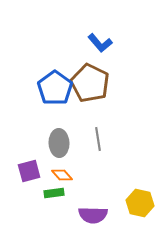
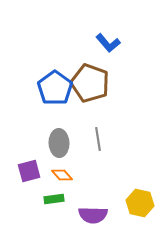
blue L-shape: moved 8 px right
brown pentagon: rotated 6 degrees counterclockwise
green rectangle: moved 6 px down
